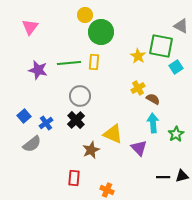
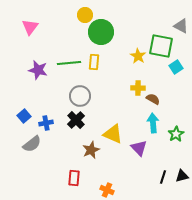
yellow cross: rotated 32 degrees clockwise
blue cross: rotated 24 degrees clockwise
black line: rotated 72 degrees counterclockwise
